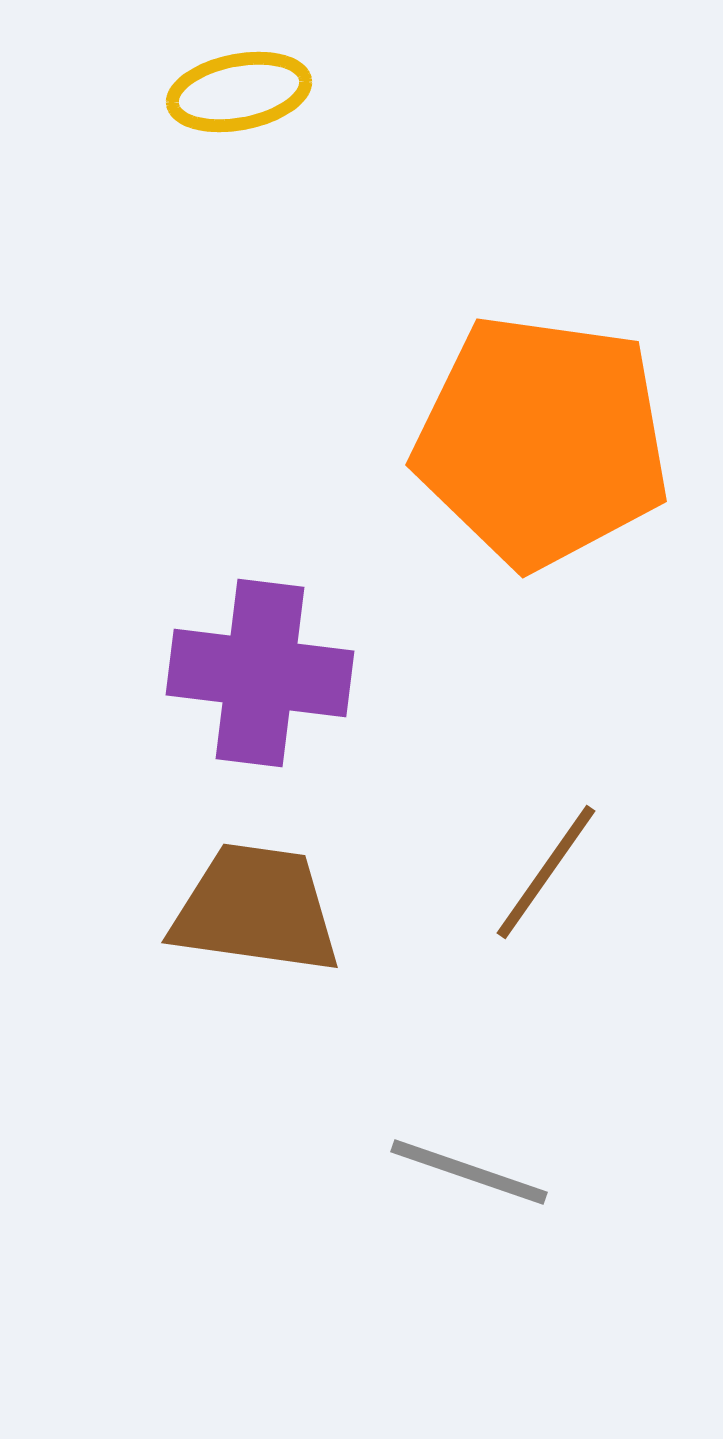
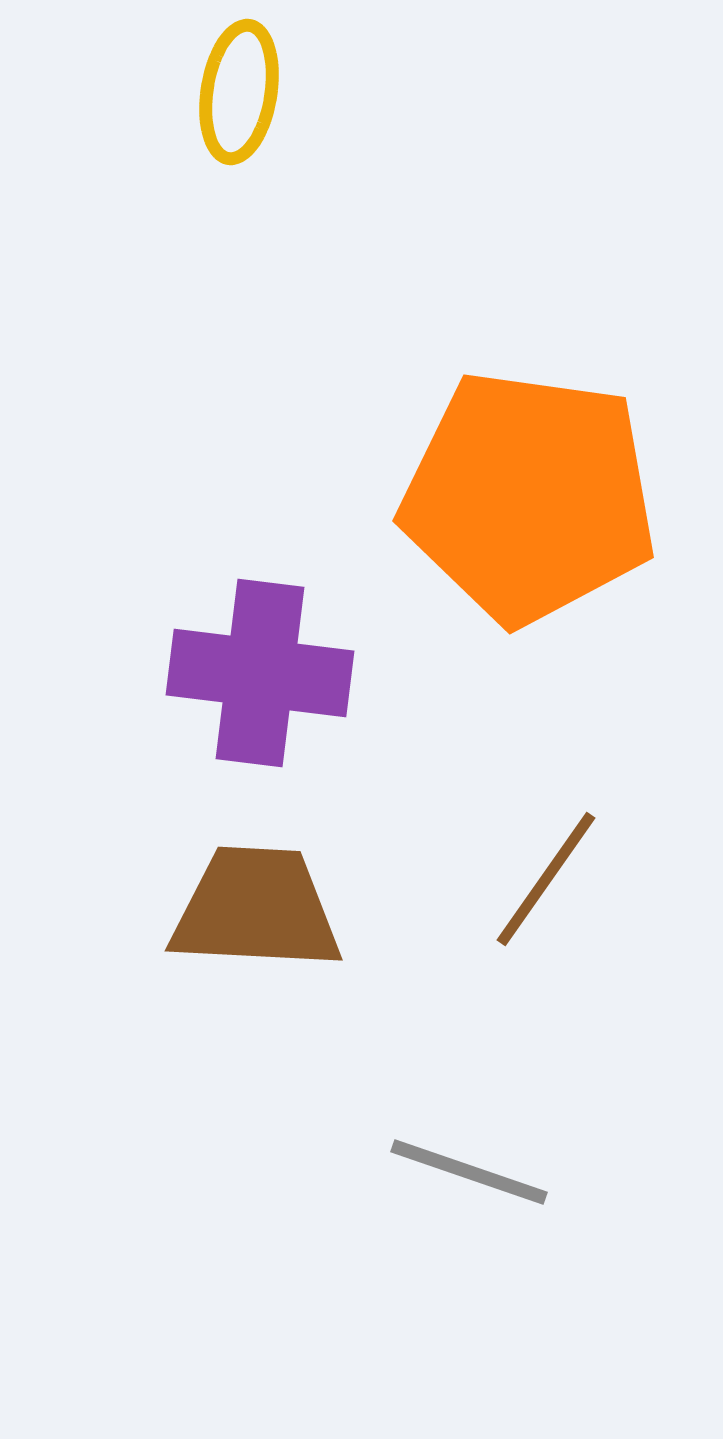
yellow ellipse: rotated 70 degrees counterclockwise
orange pentagon: moved 13 px left, 56 px down
brown line: moved 7 px down
brown trapezoid: rotated 5 degrees counterclockwise
